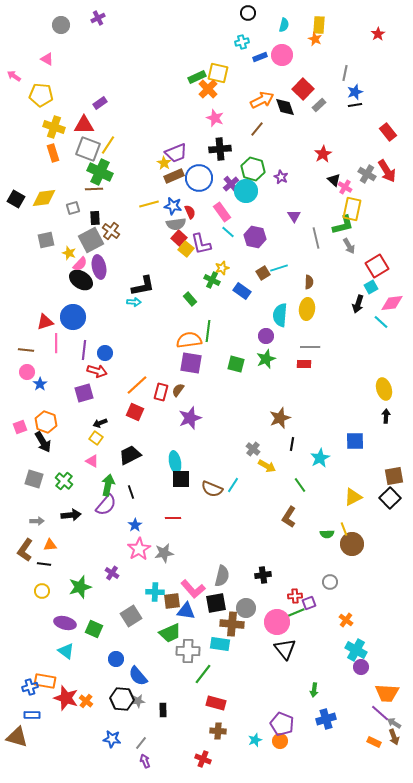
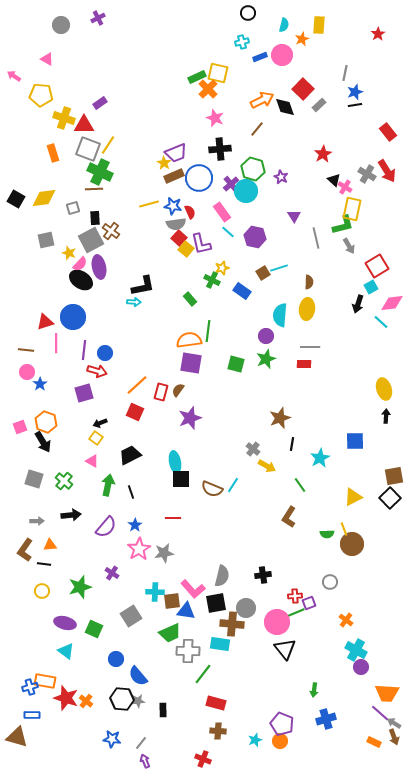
orange star at (315, 39): moved 13 px left; rotated 24 degrees clockwise
yellow cross at (54, 127): moved 10 px right, 9 px up
purple semicircle at (106, 505): moved 22 px down
